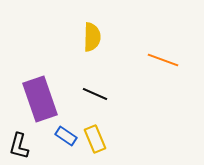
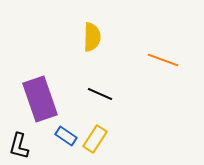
black line: moved 5 px right
yellow rectangle: rotated 56 degrees clockwise
